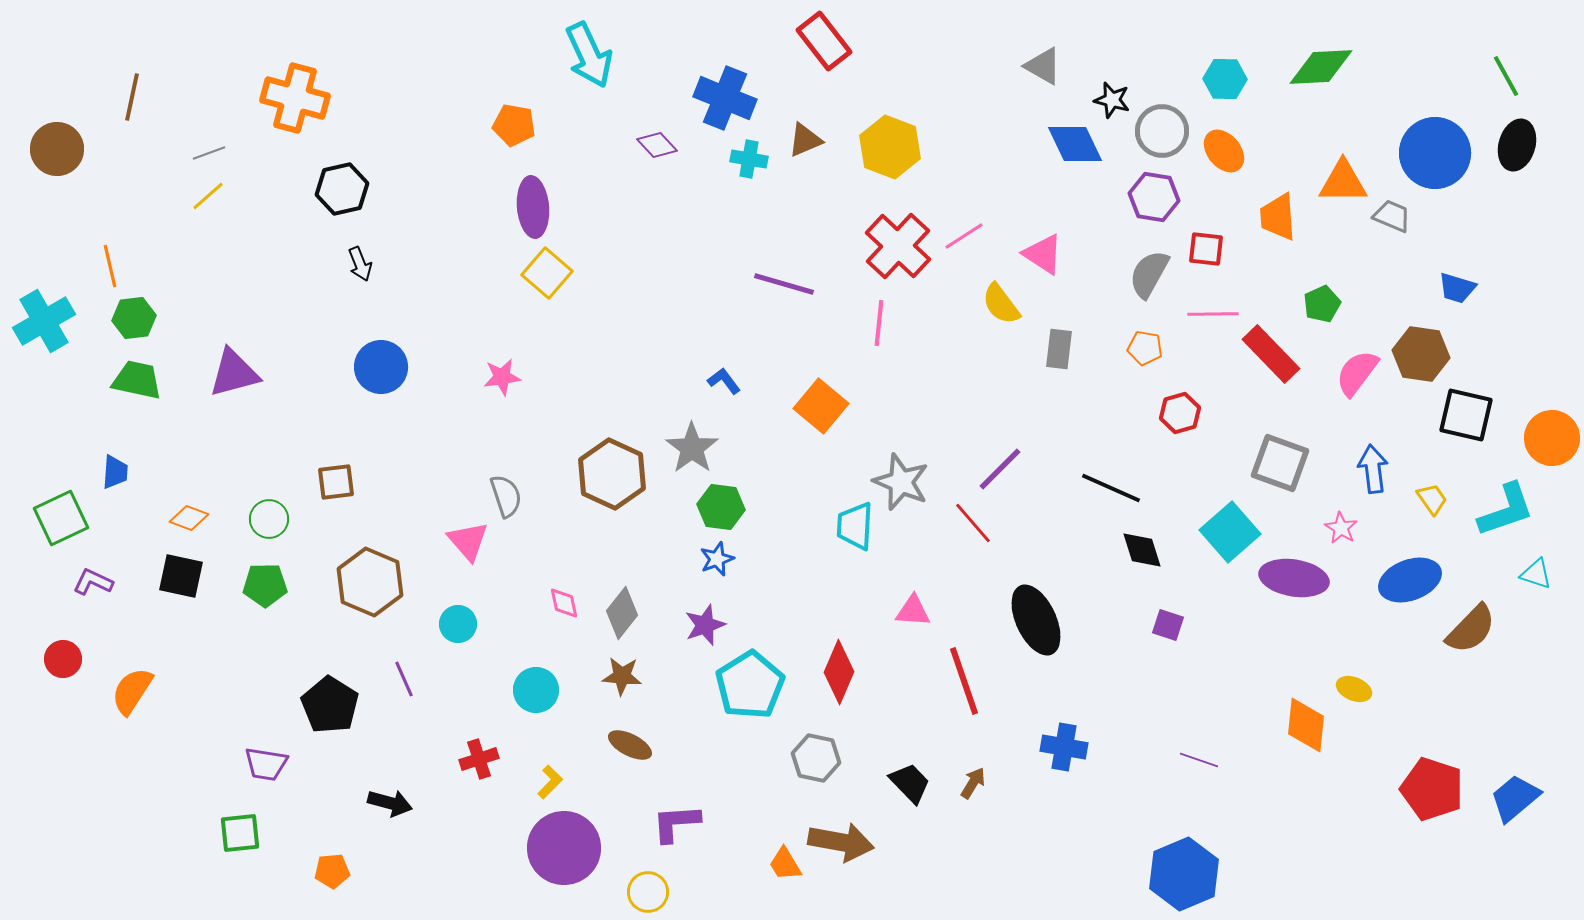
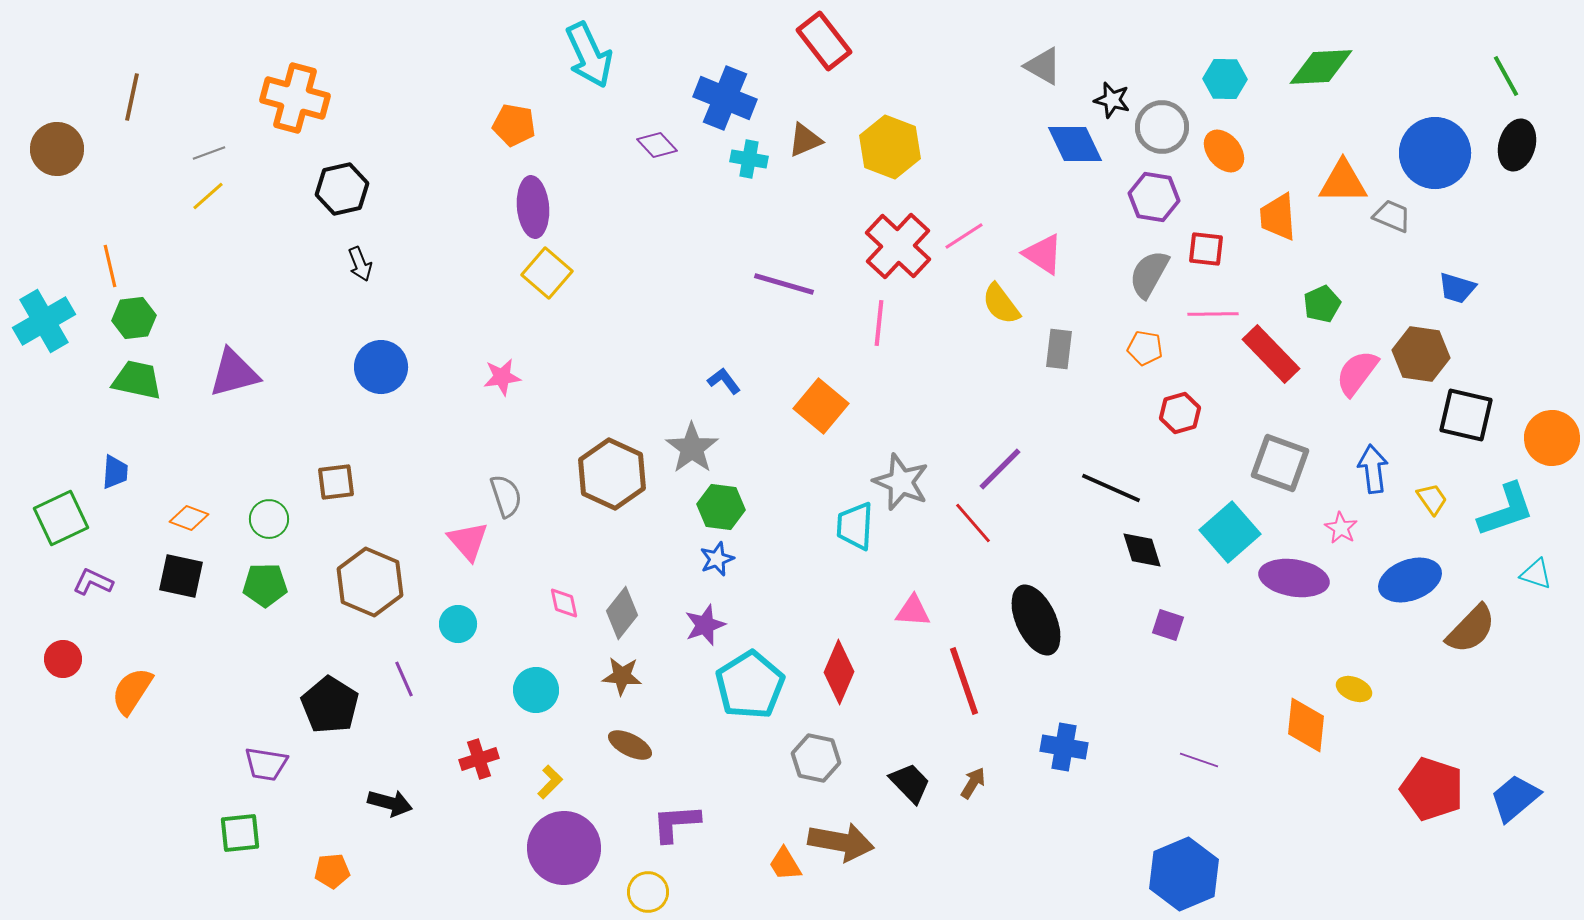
gray circle at (1162, 131): moved 4 px up
